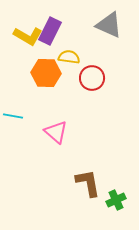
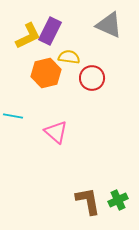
yellow L-shape: rotated 56 degrees counterclockwise
orange hexagon: rotated 16 degrees counterclockwise
brown L-shape: moved 18 px down
green cross: moved 2 px right
